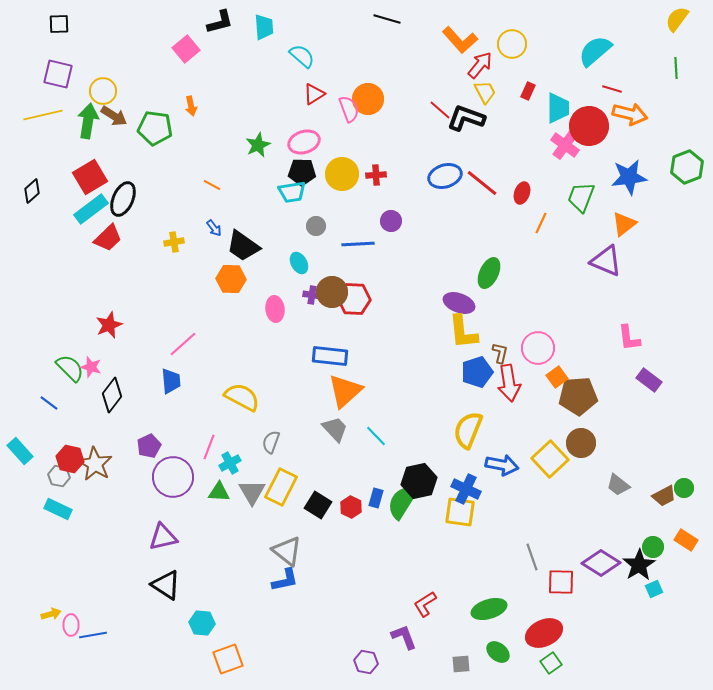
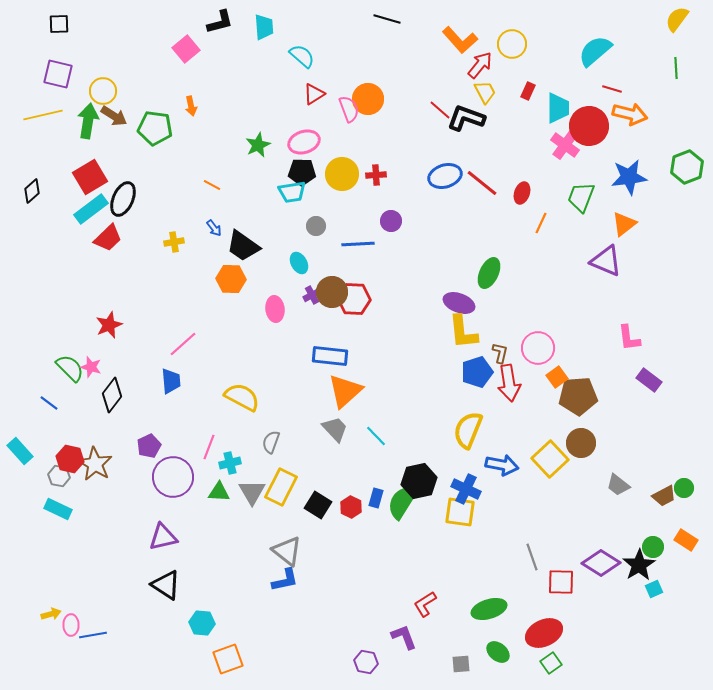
purple cross at (312, 295): rotated 36 degrees counterclockwise
cyan cross at (230, 463): rotated 15 degrees clockwise
